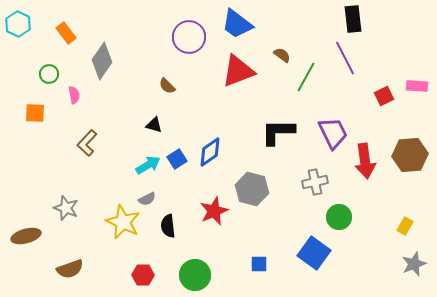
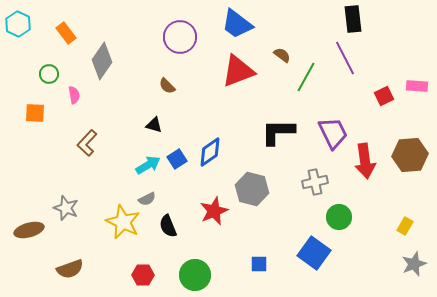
purple circle at (189, 37): moved 9 px left
black semicircle at (168, 226): rotated 15 degrees counterclockwise
brown ellipse at (26, 236): moved 3 px right, 6 px up
